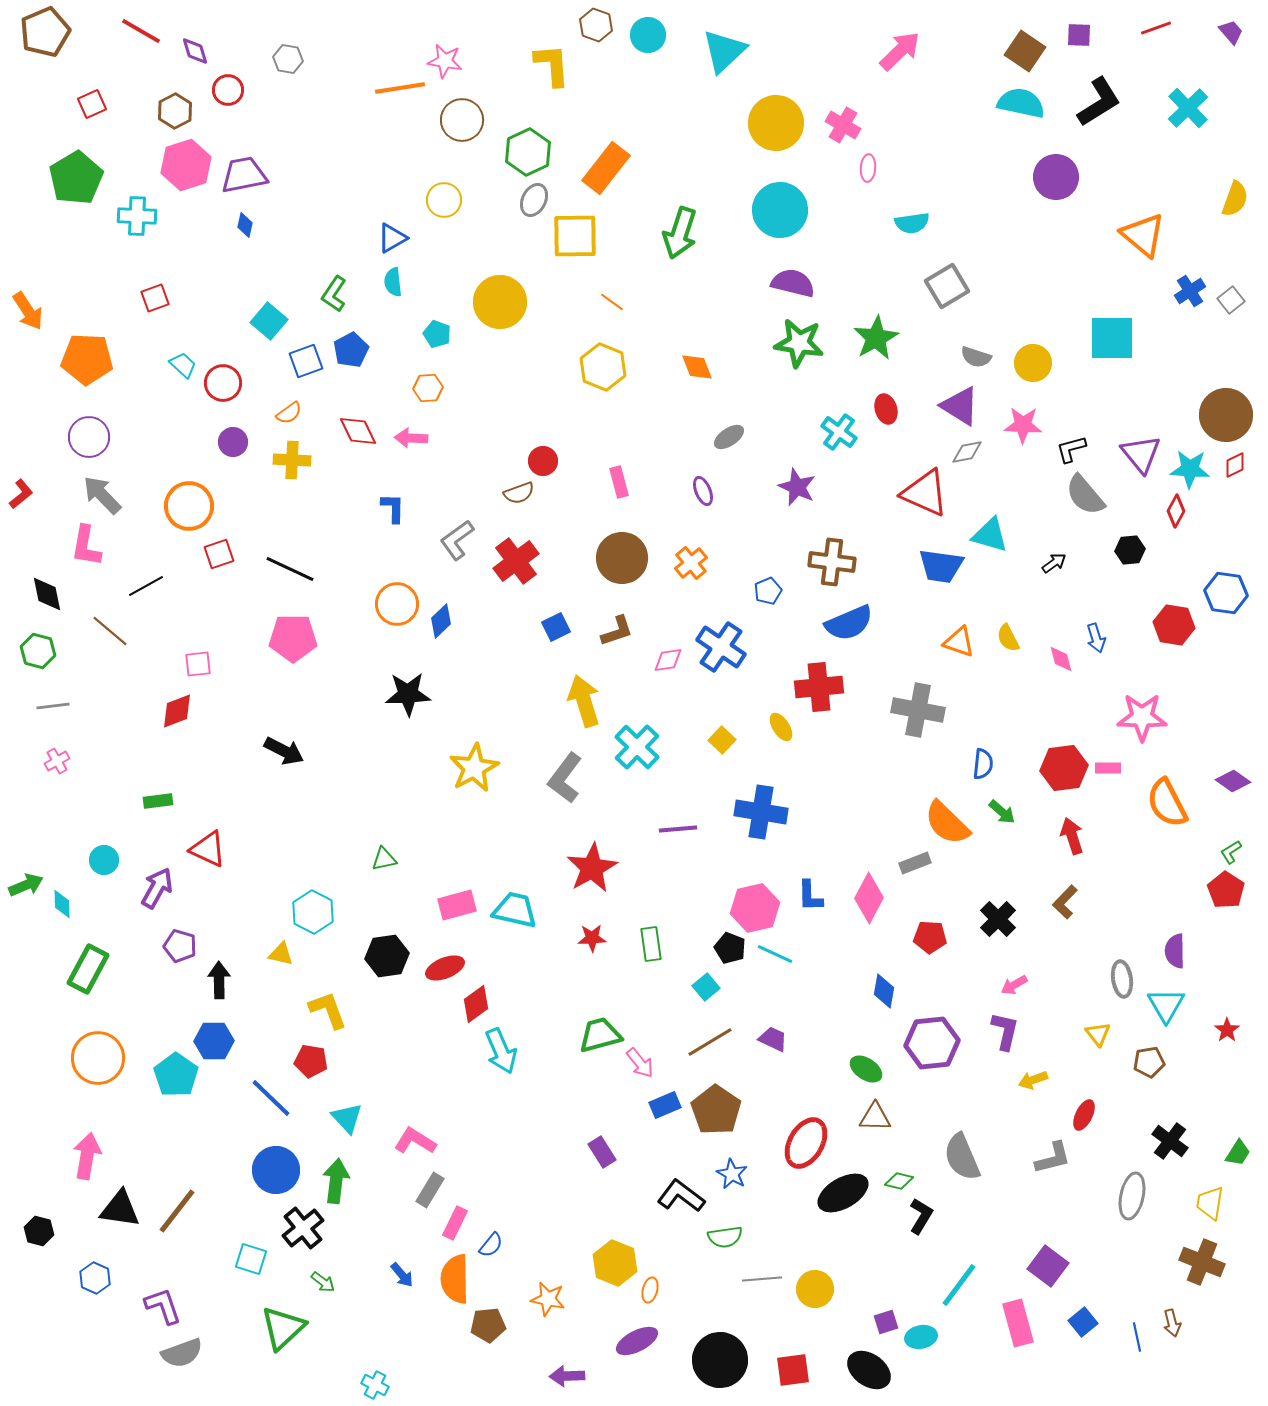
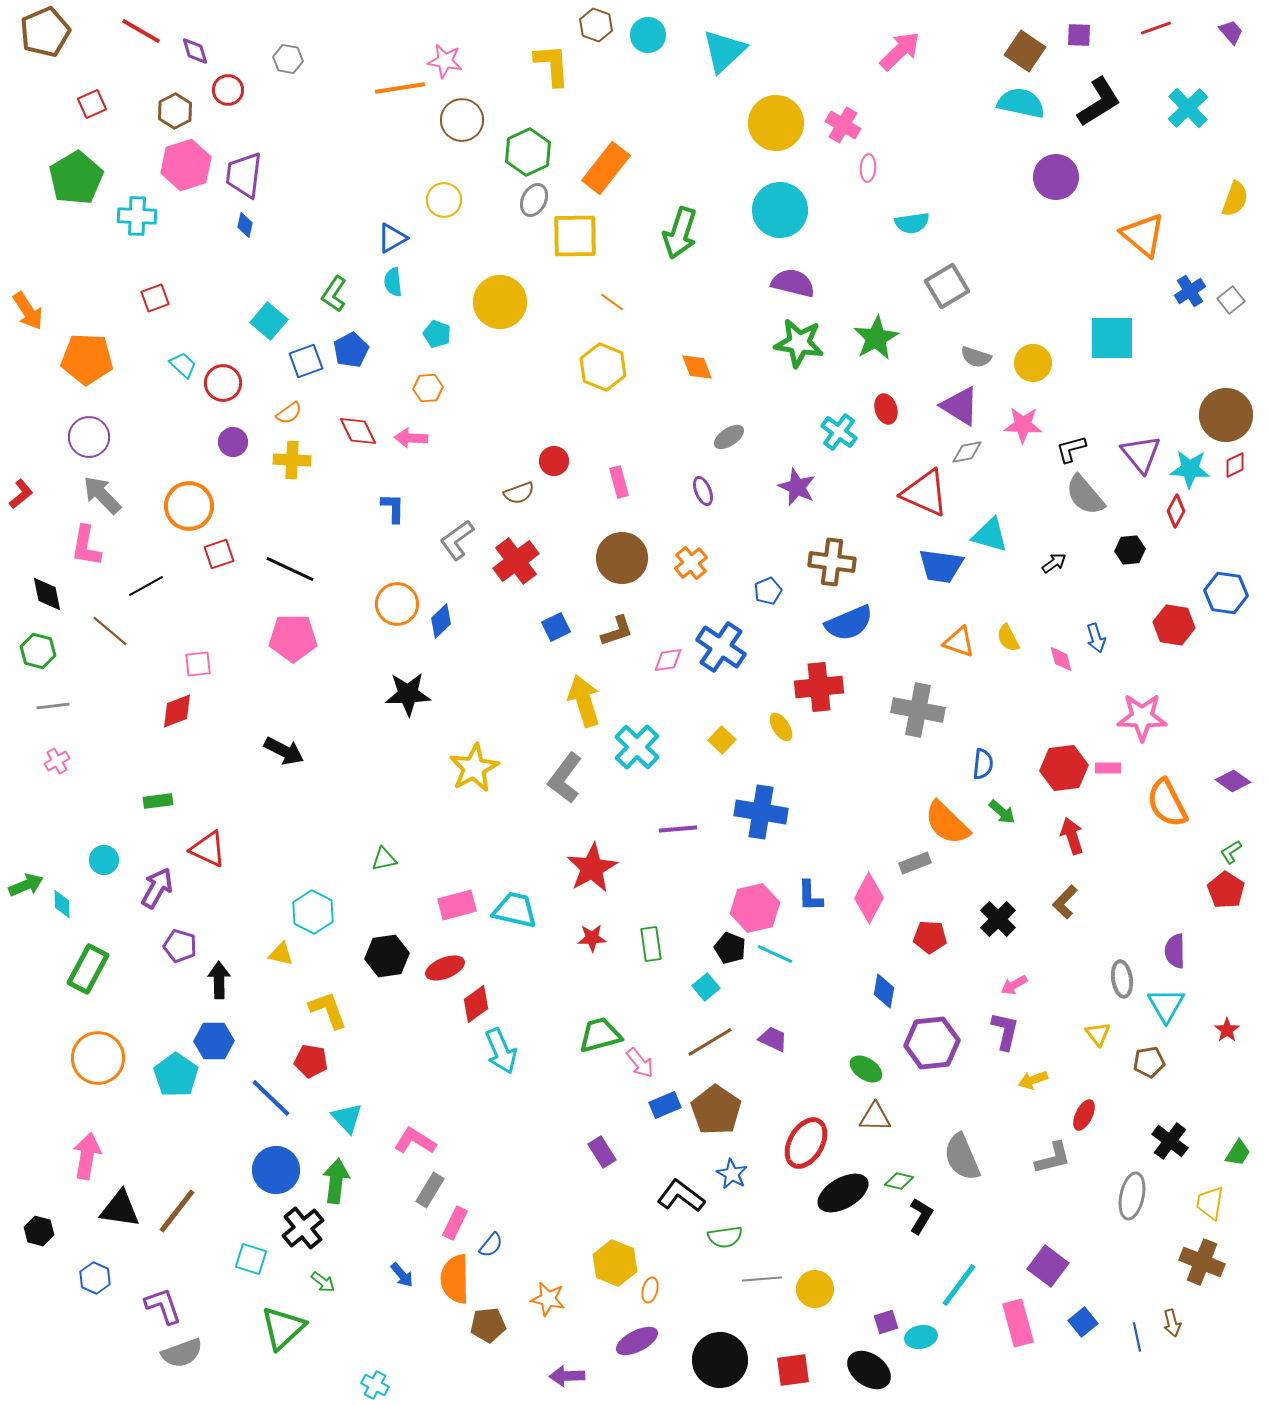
purple trapezoid at (244, 175): rotated 72 degrees counterclockwise
red circle at (543, 461): moved 11 px right
